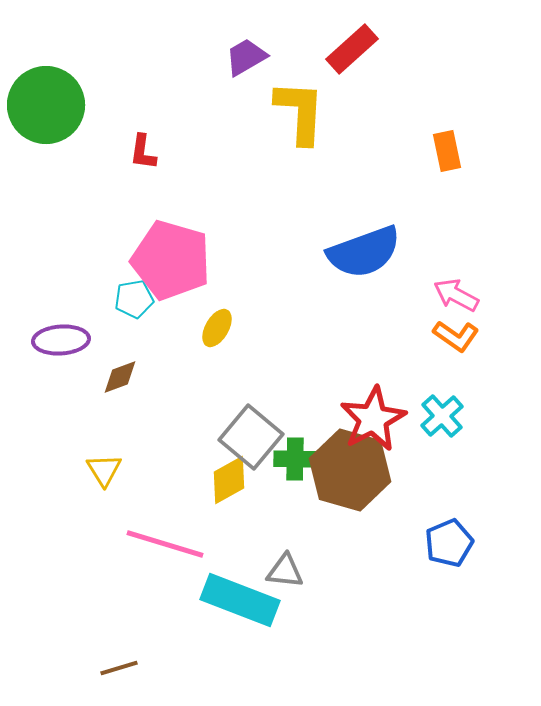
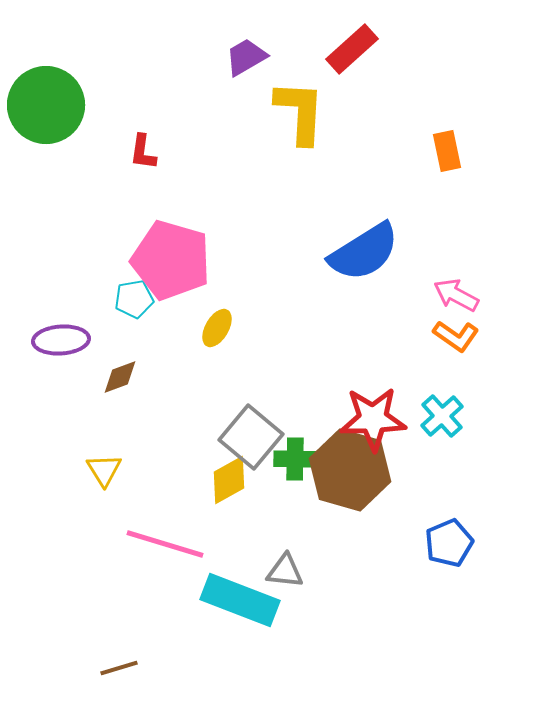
blue semicircle: rotated 12 degrees counterclockwise
red star: rotated 26 degrees clockwise
